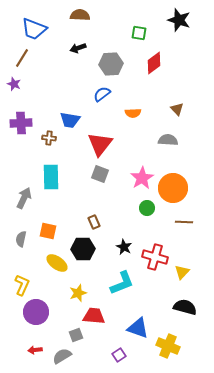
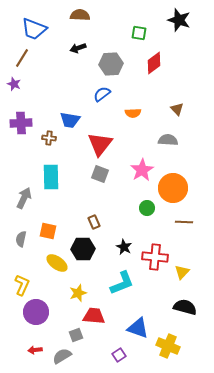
pink star at (142, 178): moved 8 px up
red cross at (155, 257): rotated 10 degrees counterclockwise
